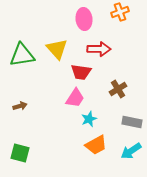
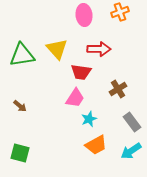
pink ellipse: moved 4 px up
brown arrow: rotated 56 degrees clockwise
gray rectangle: rotated 42 degrees clockwise
